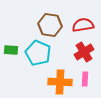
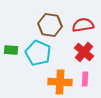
red cross: rotated 18 degrees counterclockwise
